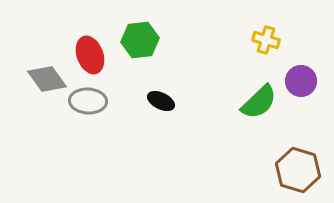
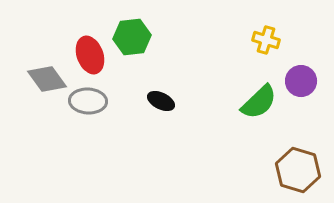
green hexagon: moved 8 px left, 3 px up
